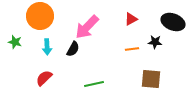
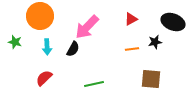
black star: rotated 16 degrees counterclockwise
